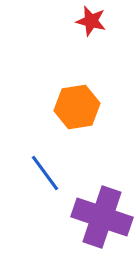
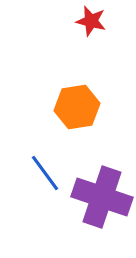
purple cross: moved 20 px up
